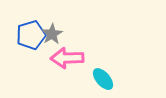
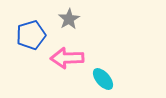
gray star: moved 17 px right, 15 px up
